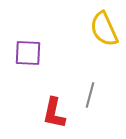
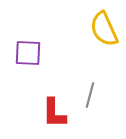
red L-shape: rotated 12 degrees counterclockwise
